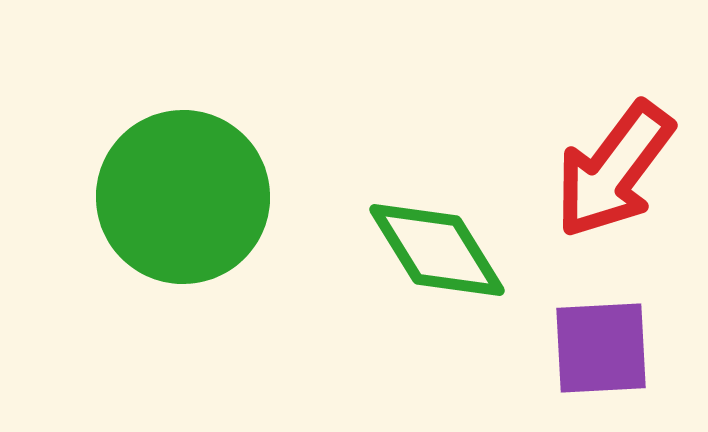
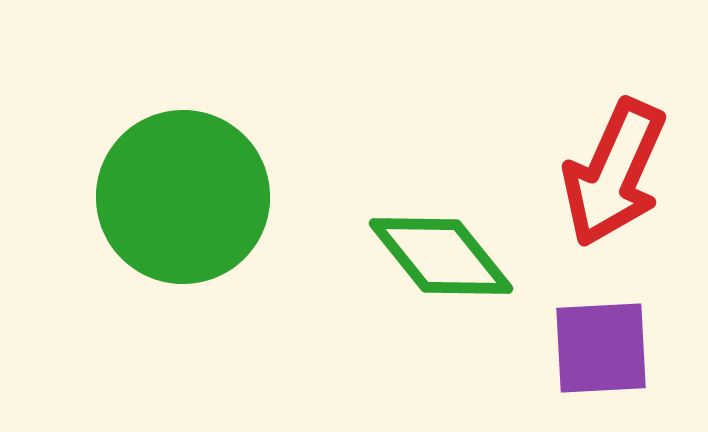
red arrow: moved 3 px down; rotated 13 degrees counterclockwise
green diamond: moved 4 px right, 6 px down; rotated 7 degrees counterclockwise
